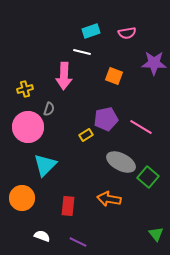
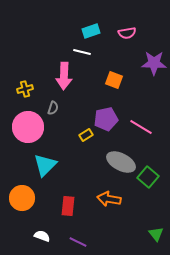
orange square: moved 4 px down
gray semicircle: moved 4 px right, 1 px up
